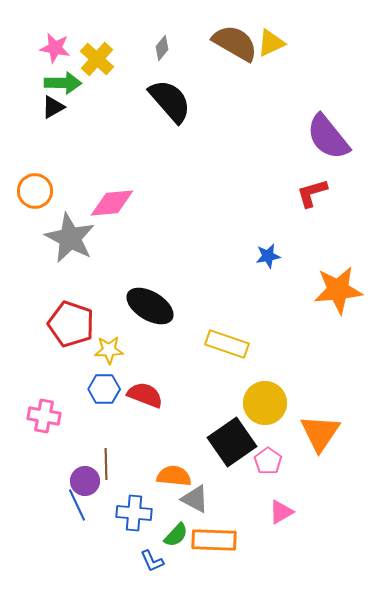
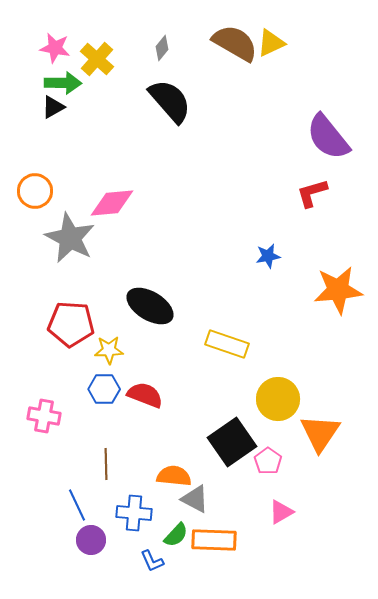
red pentagon: rotated 15 degrees counterclockwise
yellow circle: moved 13 px right, 4 px up
purple circle: moved 6 px right, 59 px down
